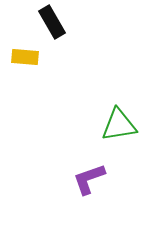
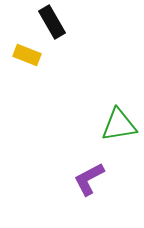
yellow rectangle: moved 2 px right, 2 px up; rotated 16 degrees clockwise
purple L-shape: rotated 9 degrees counterclockwise
